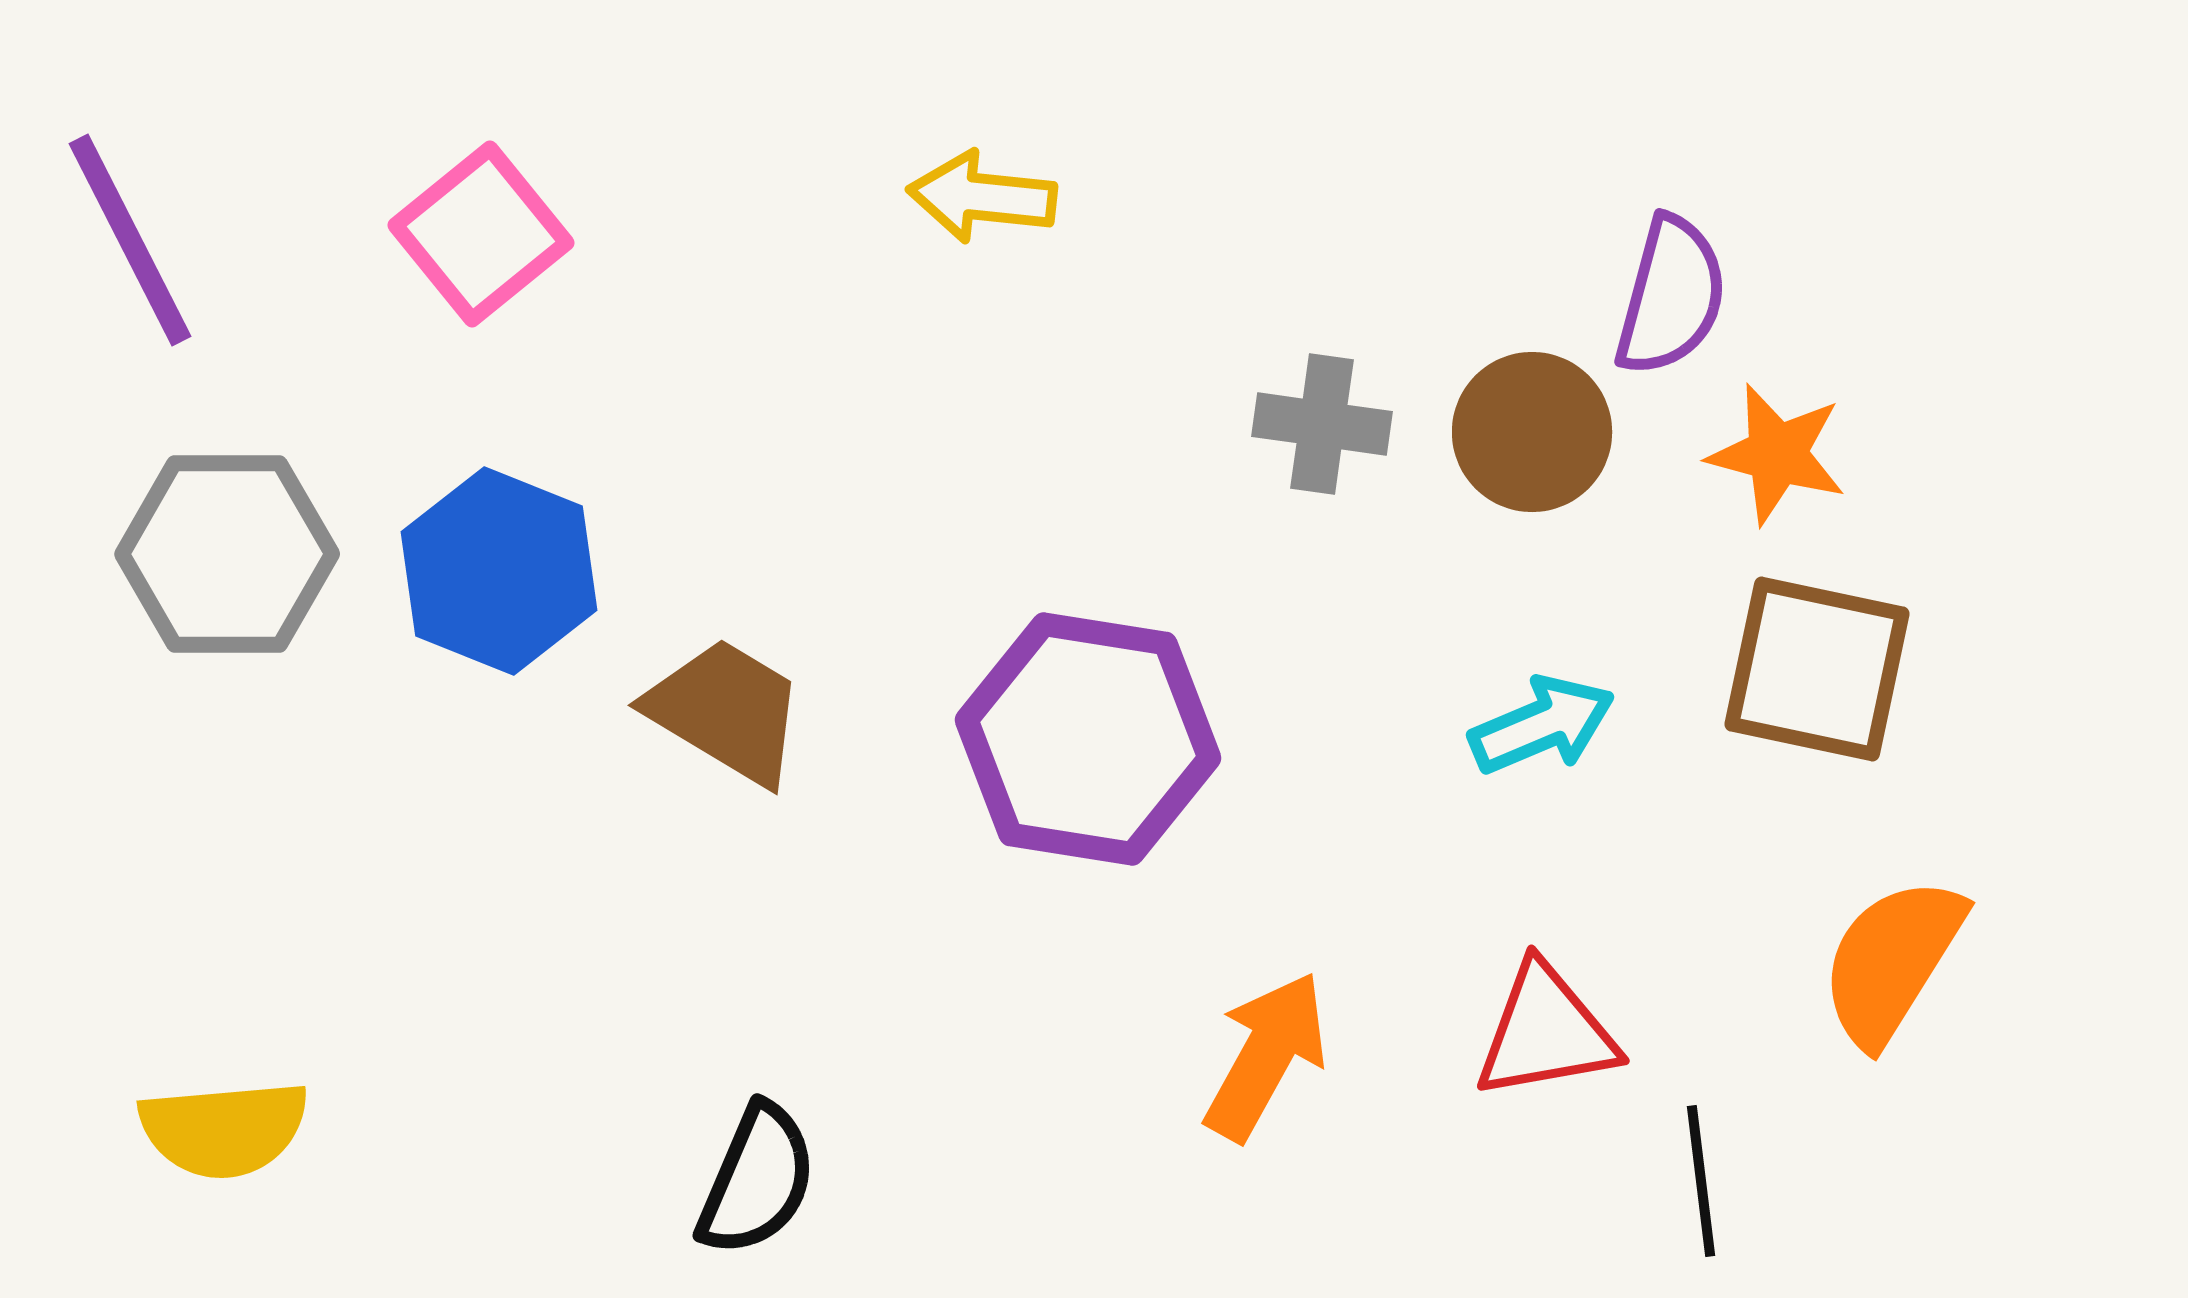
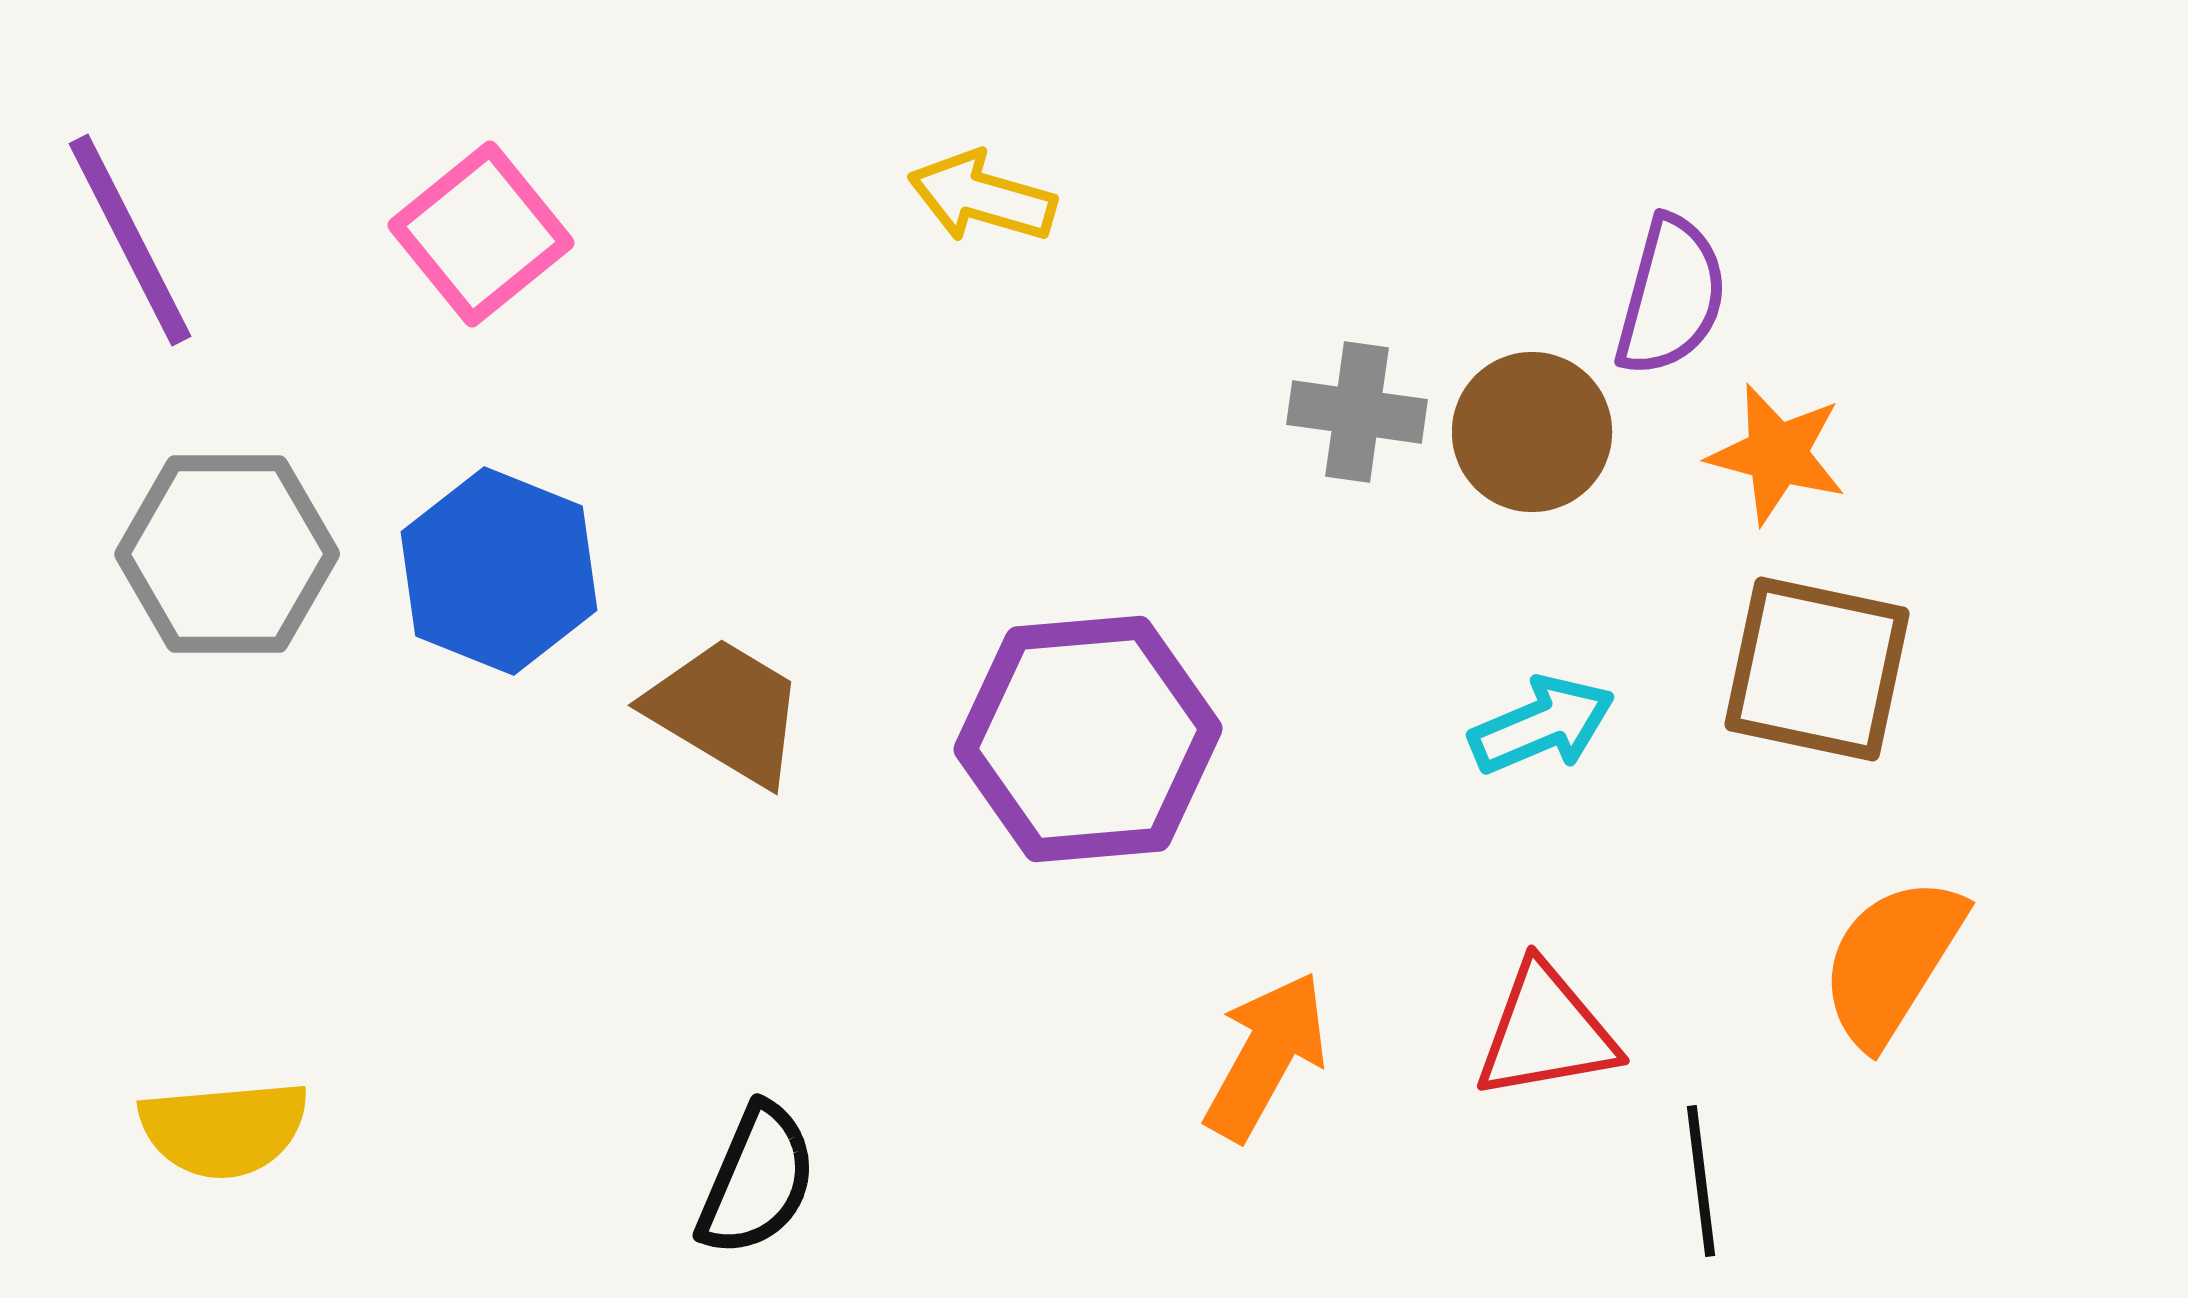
yellow arrow: rotated 10 degrees clockwise
gray cross: moved 35 px right, 12 px up
purple hexagon: rotated 14 degrees counterclockwise
